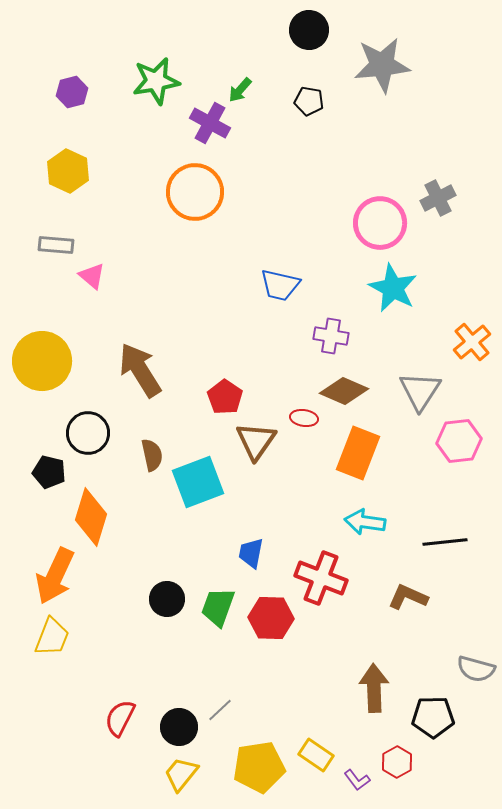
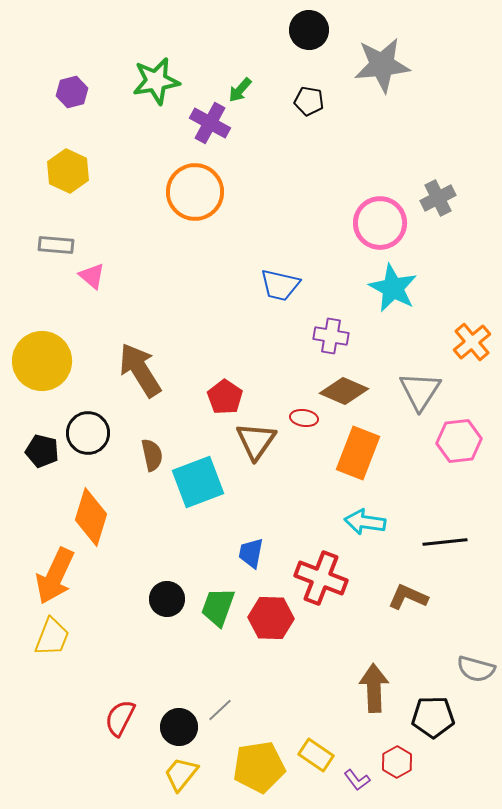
black pentagon at (49, 472): moved 7 px left, 21 px up
